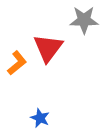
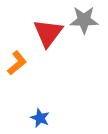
red triangle: moved 15 px up
